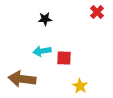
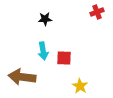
red cross: rotated 24 degrees clockwise
cyan arrow: moved 1 px right; rotated 90 degrees counterclockwise
brown arrow: moved 2 px up
